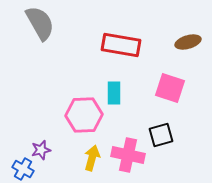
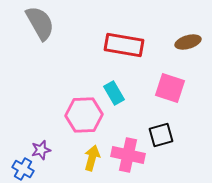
red rectangle: moved 3 px right
cyan rectangle: rotated 30 degrees counterclockwise
